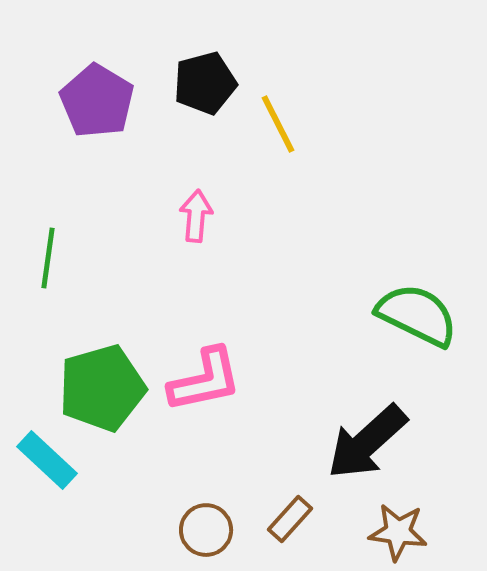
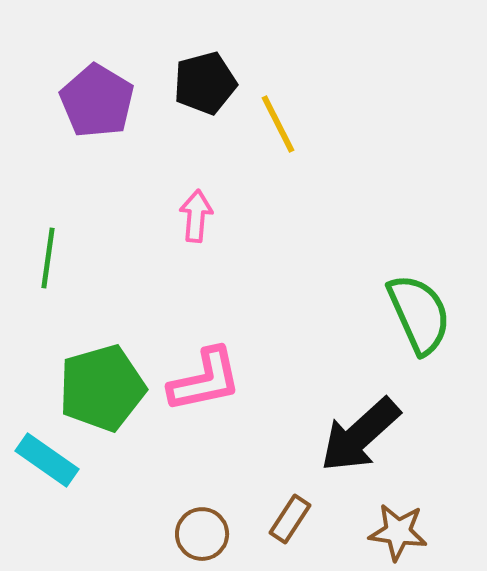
green semicircle: moved 2 px right, 1 px up; rotated 40 degrees clockwise
black arrow: moved 7 px left, 7 px up
cyan rectangle: rotated 8 degrees counterclockwise
brown rectangle: rotated 9 degrees counterclockwise
brown circle: moved 4 px left, 4 px down
